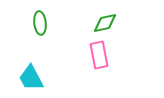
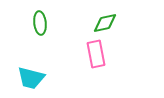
pink rectangle: moved 3 px left, 1 px up
cyan trapezoid: rotated 48 degrees counterclockwise
